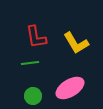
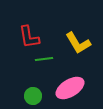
red L-shape: moved 7 px left
yellow L-shape: moved 2 px right
green line: moved 14 px right, 4 px up
